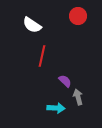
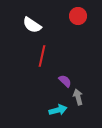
cyan arrow: moved 2 px right, 2 px down; rotated 18 degrees counterclockwise
